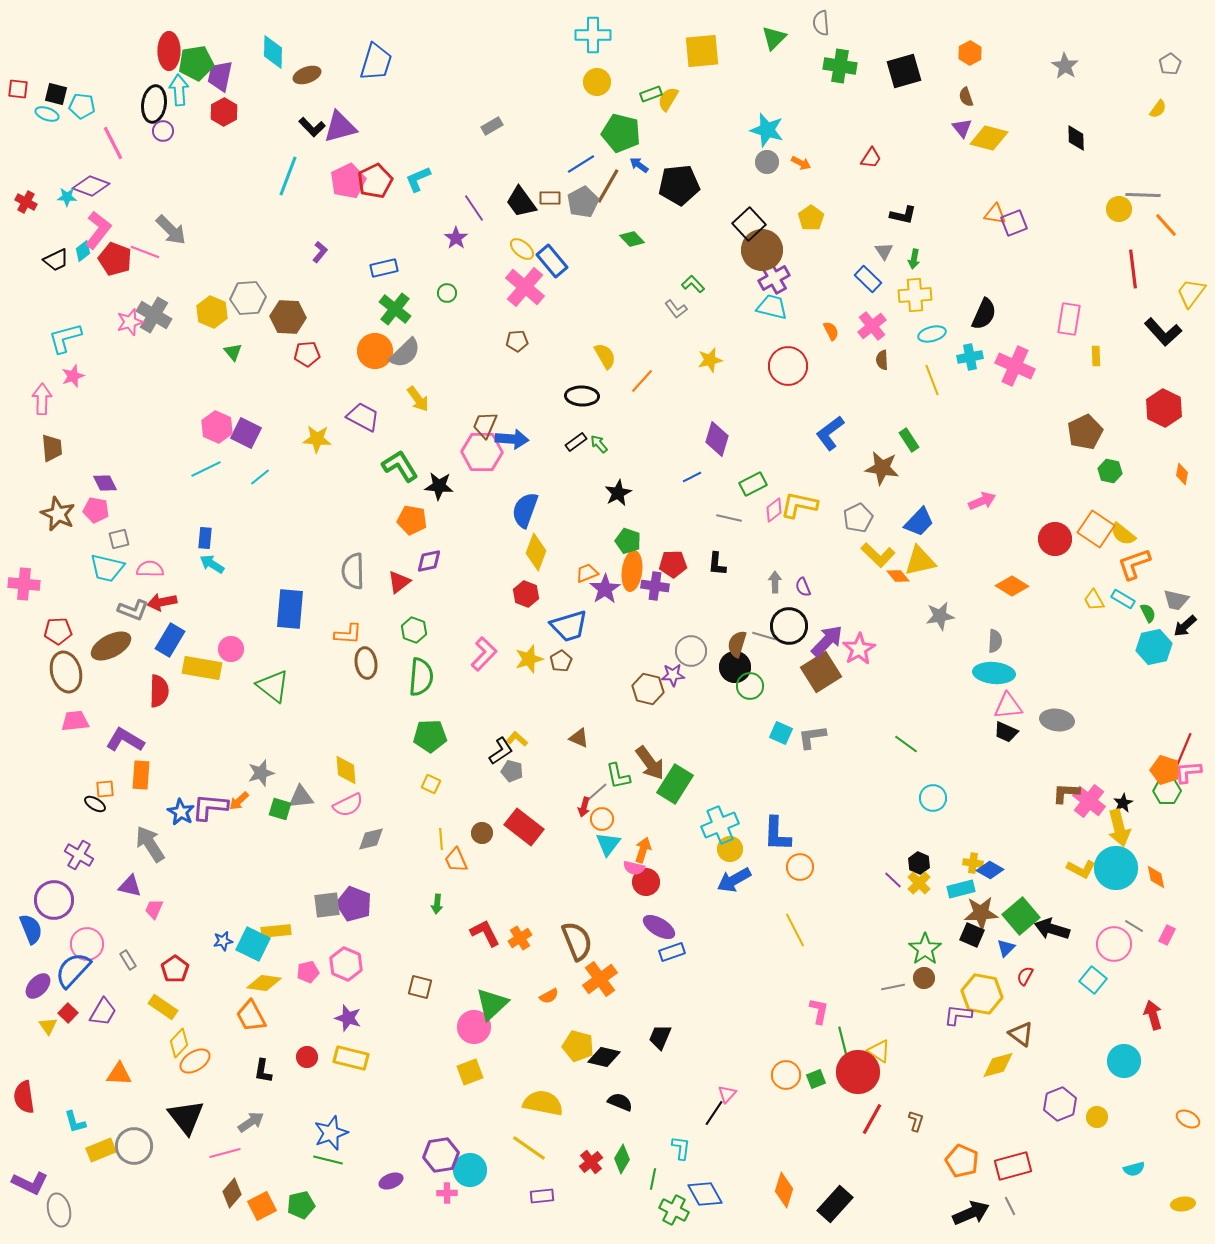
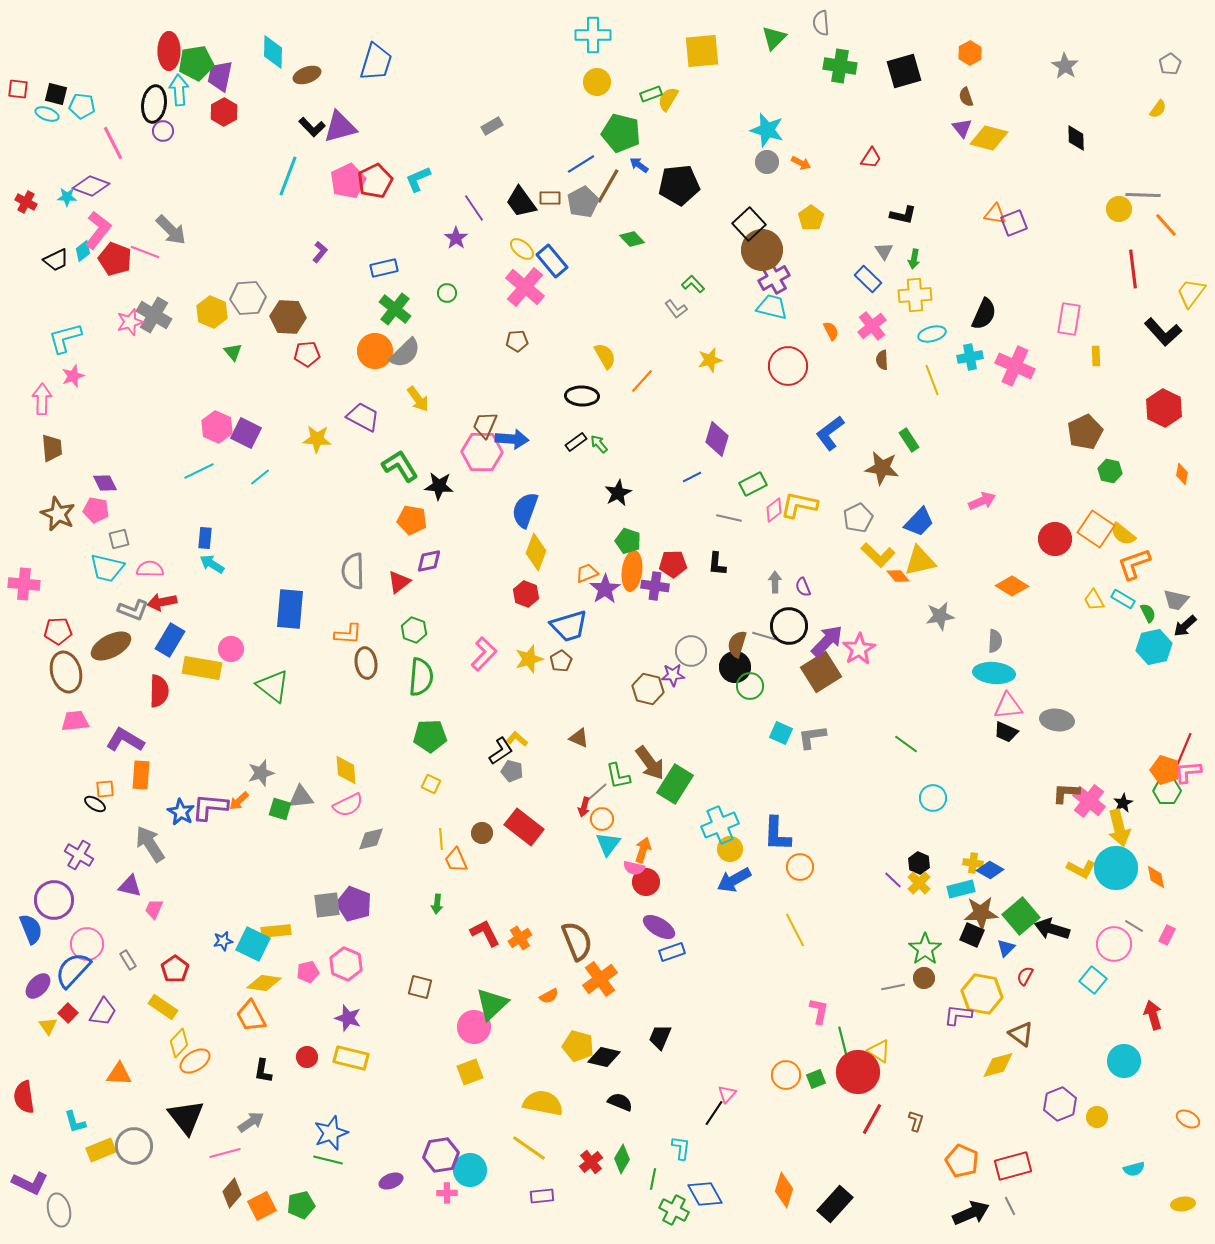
cyan line at (206, 469): moved 7 px left, 2 px down
